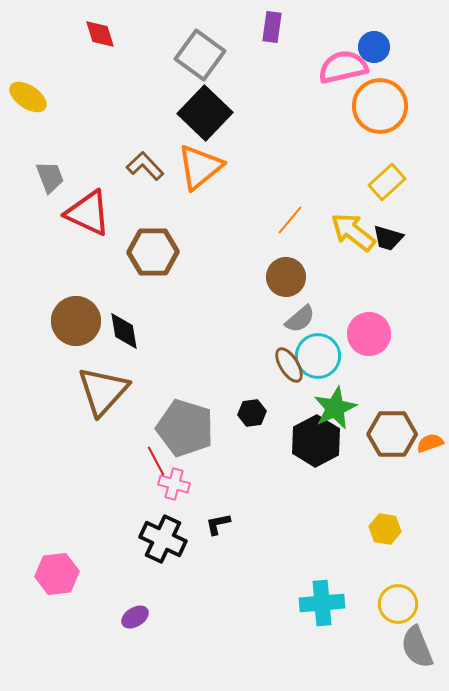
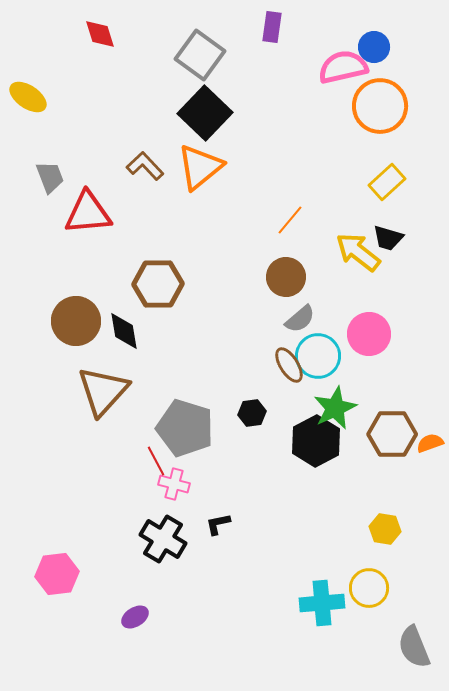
red triangle at (88, 213): rotated 30 degrees counterclockwise
yellow arrow at (353, 232): moved 5 px right, 20 px down
brown hexagon at (153, 252): moved 5 px right, 32 px down
black cross at (163, 539): rotated 6 degrees clockwise
yellow circle at (398, 604): moved 29 px left, 16 px up
gray semicircle at (417, 647): moved 3 px left
